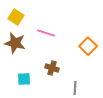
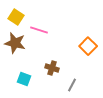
pink line: moved 7 px left, 3 px up
cyan square: rotated 24 degrees clockwise
gray line: moved 3 px left, 3 px up; rotated 24 degrees clockwise
